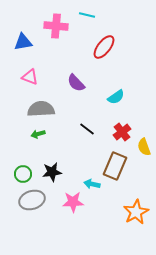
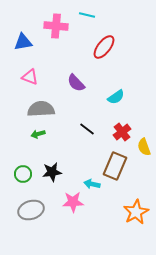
gray ellipse: moved 1 px left, 10 px down
